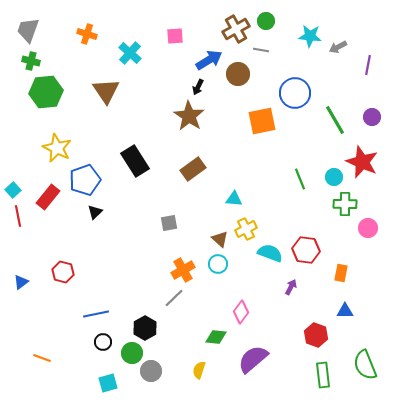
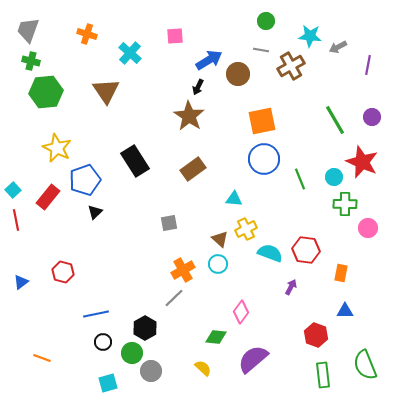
brown cross at (236, 29): moved 55 px right, 37 px down
blue circle at (295, 93): moved 31 px left, 66 px down
red line at (18, 216): moved 2 px left, 4 px down
yellow semicircle at (199, 370): moved 4 px right, 2 px up; rotated 114 degrees clockwise
